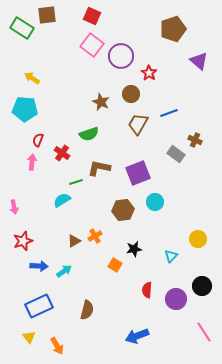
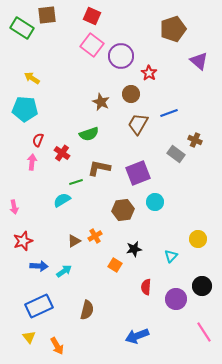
red semicircle at (147, 290): moved 1 px left, 3 px up
